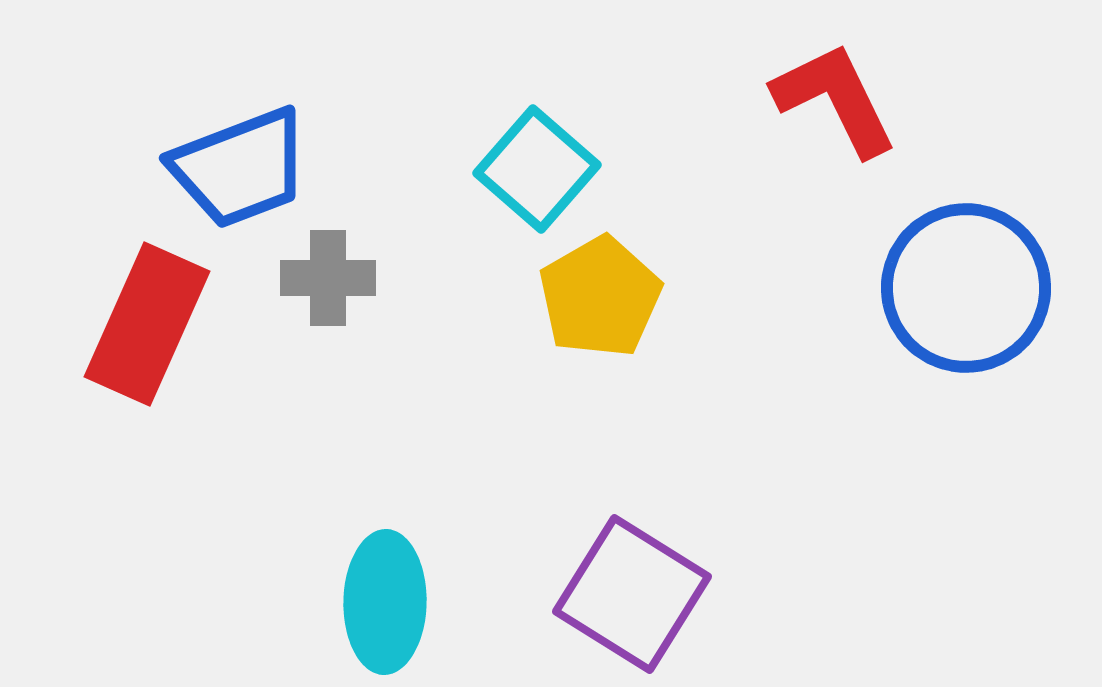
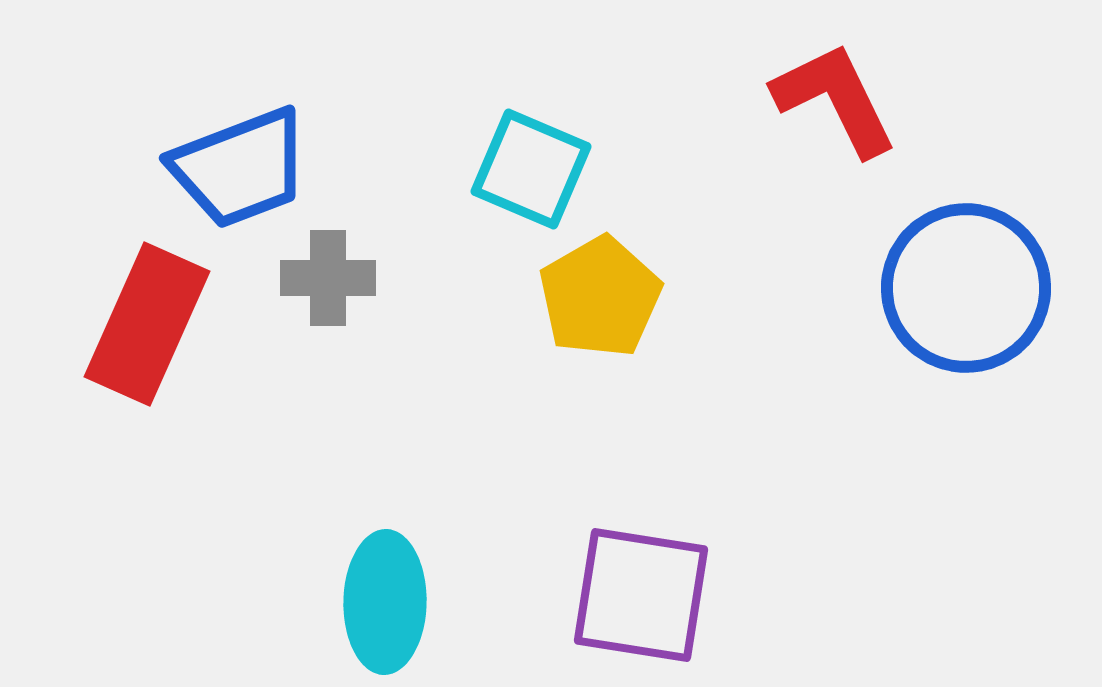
cyan square: moved 6 px left; rotated 18 degrees counterclockwise
purple square: moved 9 px right, 1 px down; rotated 23 degrees counterclockwise
